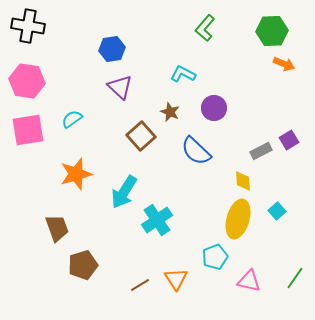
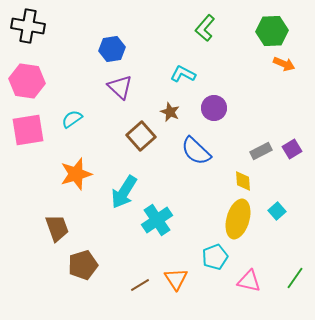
purple square: moved 3 px right, 9 px down
